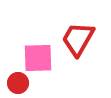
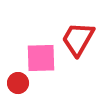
pink square: moved 3 px right
